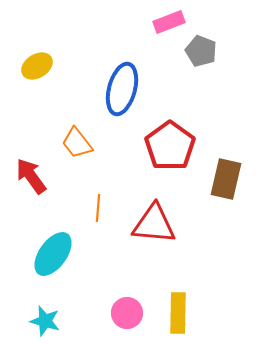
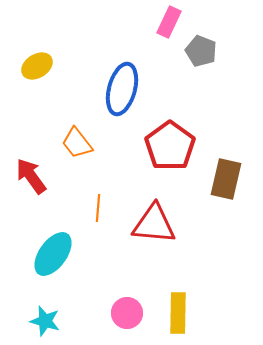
pink rectangle: rotated 44 degrees counterclockwise
